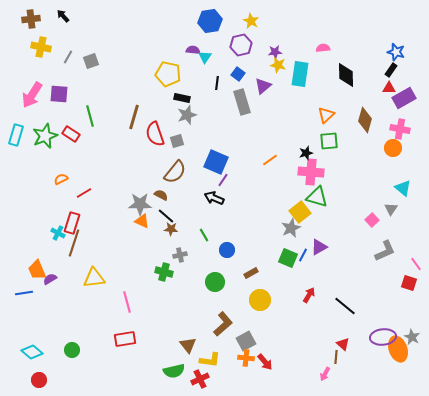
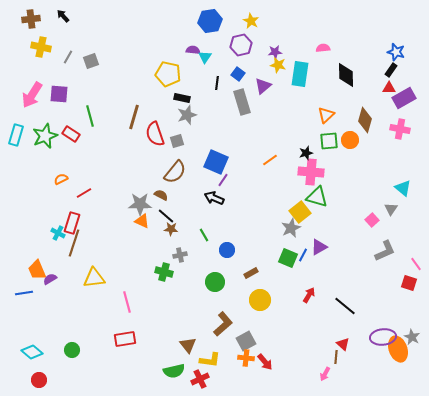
orange circle at (393, 148): moved 43 px left, 8 px up
